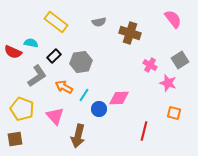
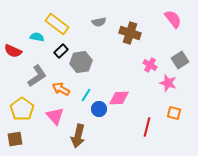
yellow rectangle: moved 1 px right, 2 px down
cyan semicircle: moved 6 px right, 6 px up
red semicircle: moved 1 px up
black rectangle: moved 7 px right, 5 px up
orange arrow: moved 3 px left, 2 px down
cyan line: moved 2 px right
yellow pentagon: rotated 15 degrees clockwise
red line: moved 3 px right, 4 px up
